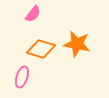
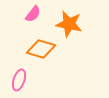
orange star: moved 8 px left, 20 px up
pink ellipse: moved 3 px left, 3 px down
